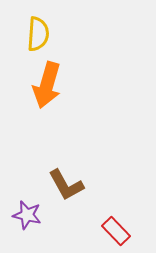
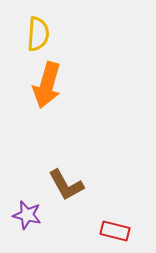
red rectangle: moved 1 px left; rotated 32 degrees counterclockwise
